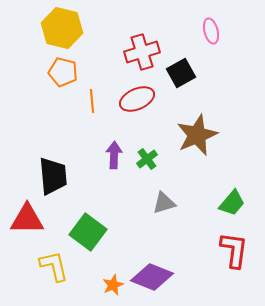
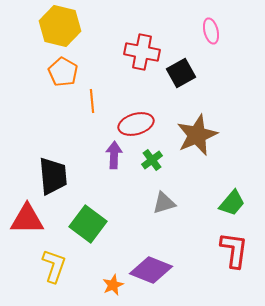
yellow hexagon: moved 2 px left, 2 px up
red cross: rotated 28 degrees clockwise
orange pentagon: rotated 16 degrees clockwise
red ellipse: moved 1 px left, 25 px down; rotated 8 degrees clockwise
green cross: moved 5 px right, 1 px down
green square: moved 8 px up
yellow L-shape: rotated 32 degrees clockwise
purple diamond: moved 1 px left, 7 px up
